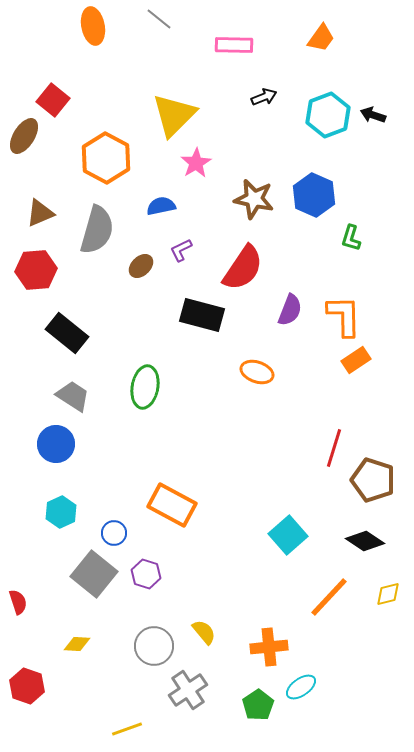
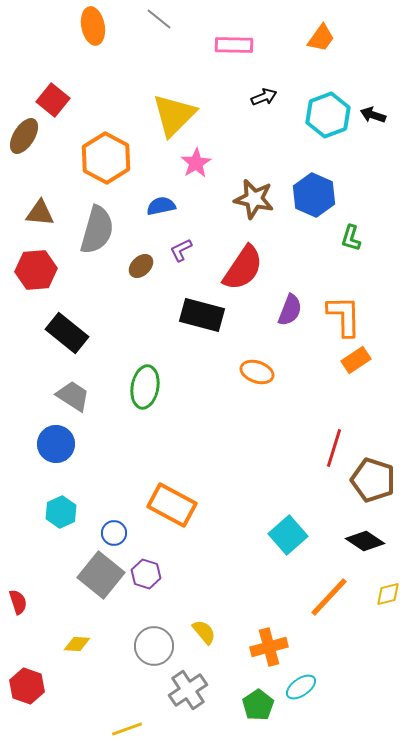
brown triangle at (40, 213): rotated 28 degrees clockwise
gray square at (94, 574): moved 7 px right, 1 px down
orange cross at (269, 647): rotated 9 degrees counterclockwise
